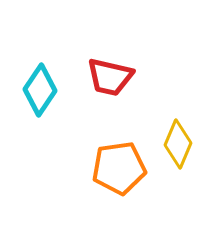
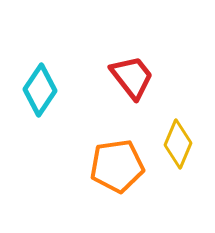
red trapezoid: moved 22 px right; rotated 141 degrees counterclockwise
orange pentagon: moved 2 px left, 2 px up
